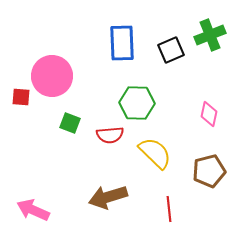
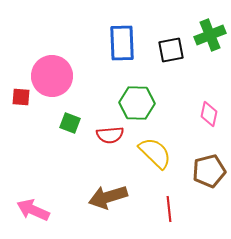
black square: rotated 12 degrees clockwise
